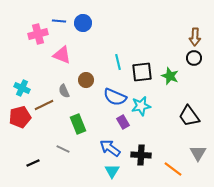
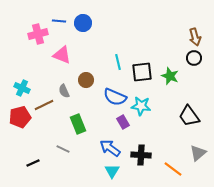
brown arrow: rotated 18 degrees counterclockwise
cyan star: rotated 18 degrees clockwise
gray triangle: rotated 18 degrees clockwise
